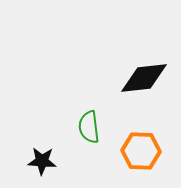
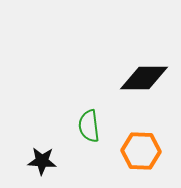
black diamond: rotated 6 degrees clockwise
green semicircle: moved 1 px up
